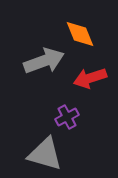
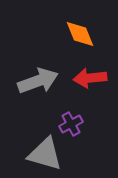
gray arrow: moved 6 px left, 20 px down
red arrow: rotated 12 degrees clockwise
purple cross: moved 4 px right, 7 px down
